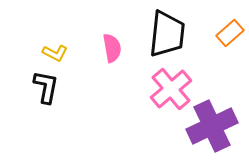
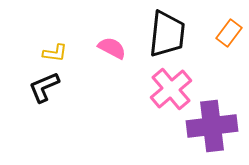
orange rectangle: moved 1 px left; rotated 12 degrees counterclockwise
pink semicircle: rotated 52 degrees counterclockwise
yellow L-shape: rotated 20 degrees counterclockwise
black L-shape: moved 2 px left; rotated 124 degrees counterclockwise
purple cross: rotated 18 degrees clockwise
